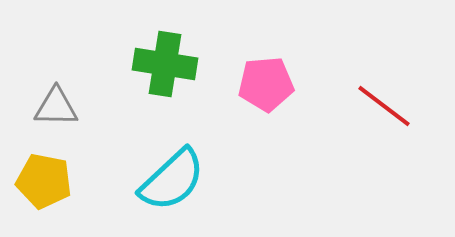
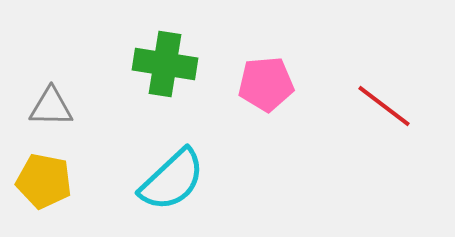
gray triangle: moved 5 px left
